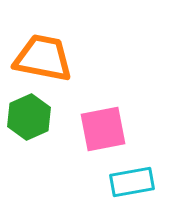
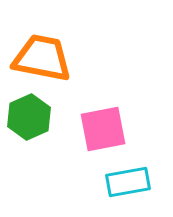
orange trapezoid: moved 1 px left
cyan rectangle: moved 4 px left
